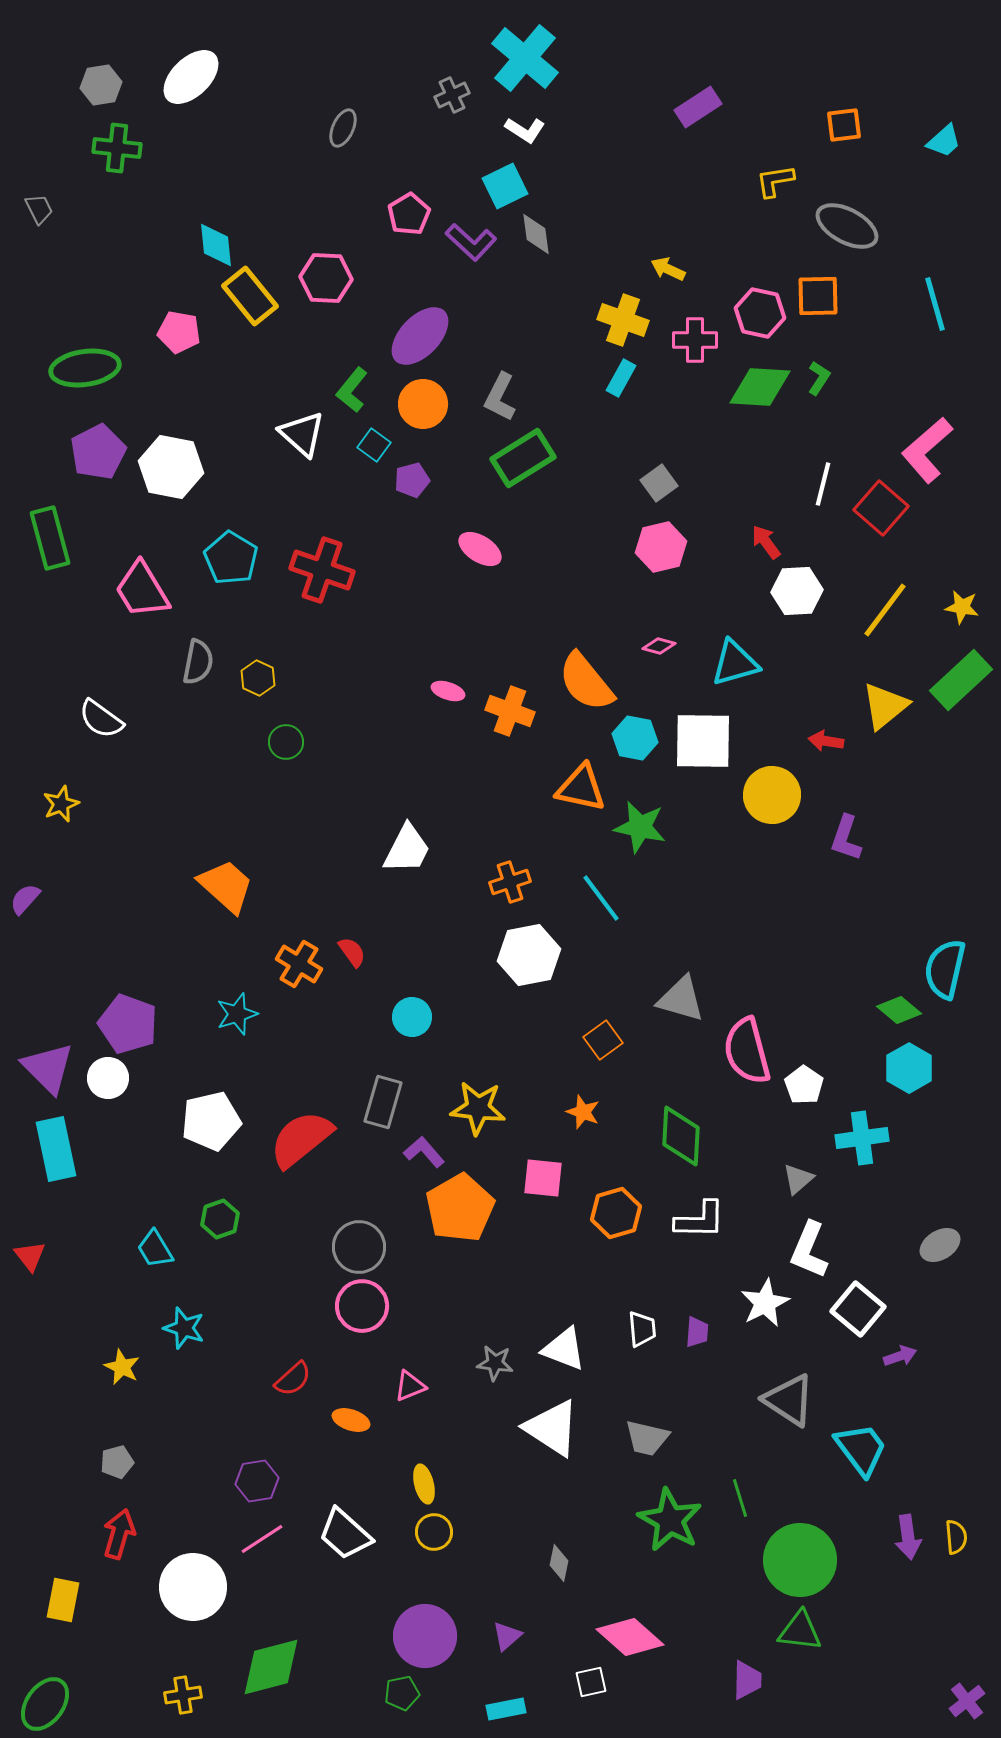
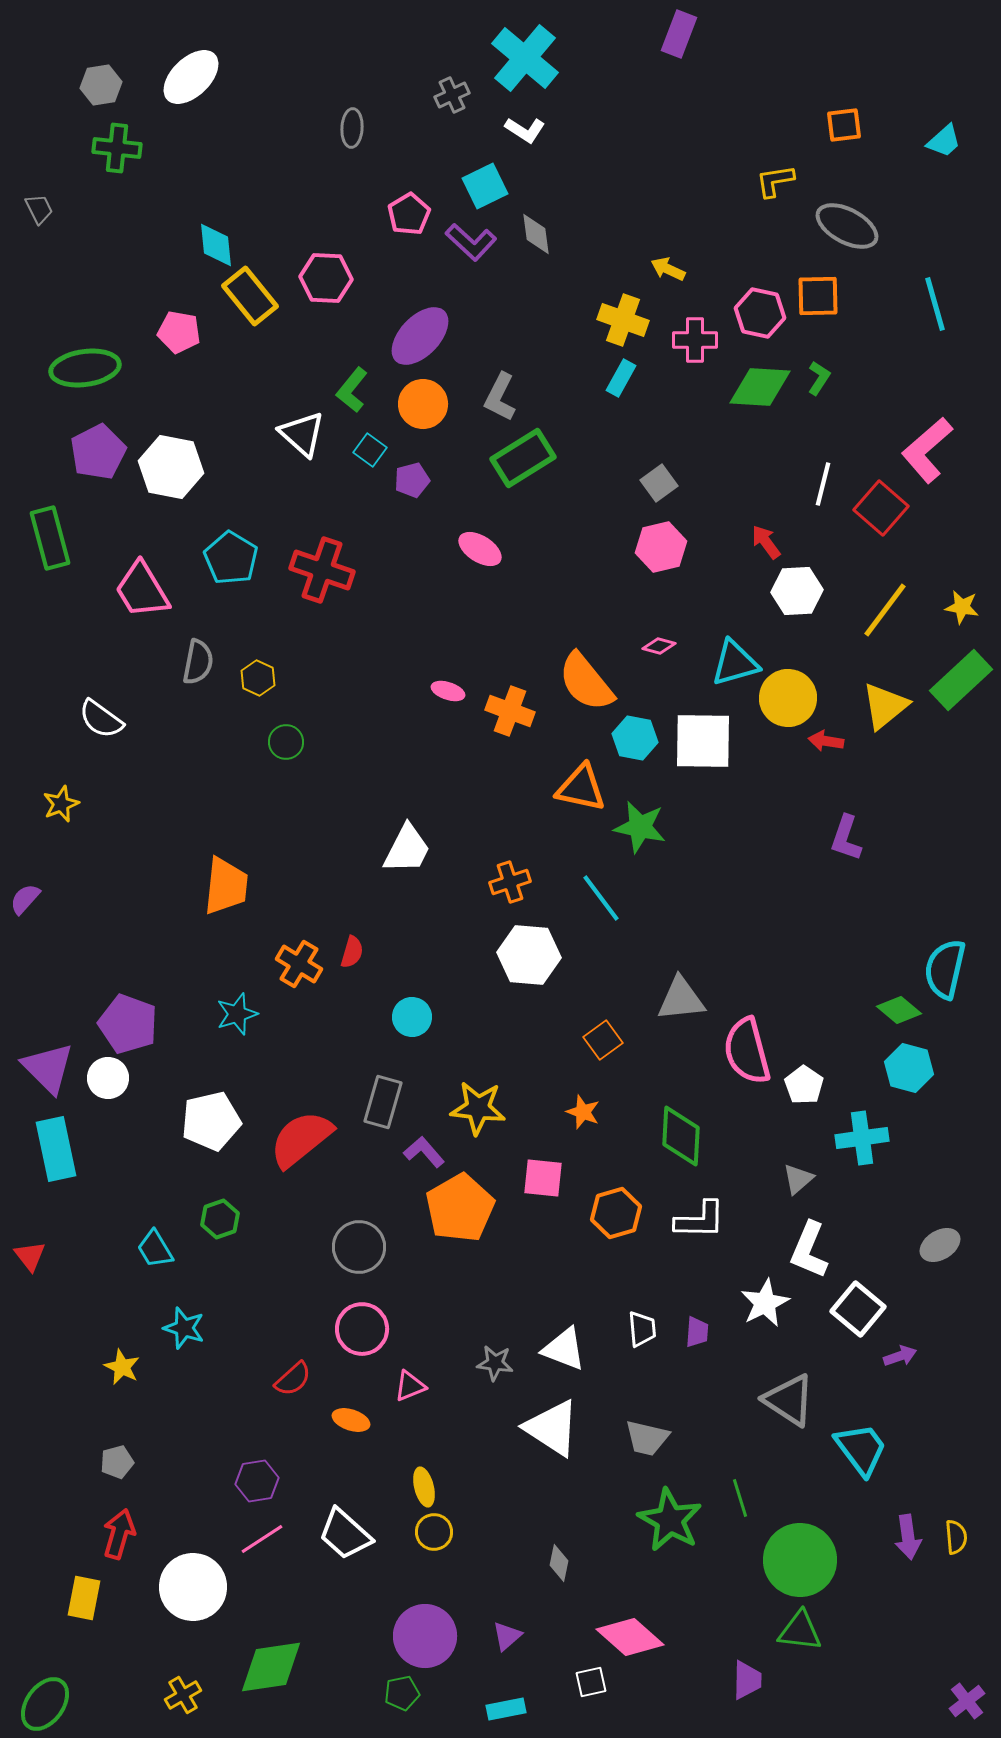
purple rectangle at (698, 107): moved 19 px left, 73 px up; rotated 36 degrees counterclockwise
gray ellipse at (343, 128): moved 9 px right; rotated 21 degrees counterclockwise
cyan square at (505, 186): moved 20 px left
cyan square at (374, 445): moved 4 px left, 5 px down
yellow circle at (772, 795): moved 16 px right, 97 px up
orange trapezoid at (226, 886): rotated 54 degrees clockwise
red semicircle at (352, 952): rotated 52 degrees clockwise
white hexagon at (529, 955): rotated 16 degrees clockwise
gray triangle at (681, 999): rotated 22 degrees counterclockwise
cyan hexagon at (909, 1068): rotated 15 degrees counterclockwise
pink circle at (362, 1306): moved 23 px down
yellow ellipse at (424, 1484): moved 3 px down
yellow rectangle at (63, 1600): moved 21 px right, 2 px up
green diamond at (271, 1667): rotated 6 degrees clockwise
yellow cross at (183, 1695): rotated 21 degrees counterclockwise
